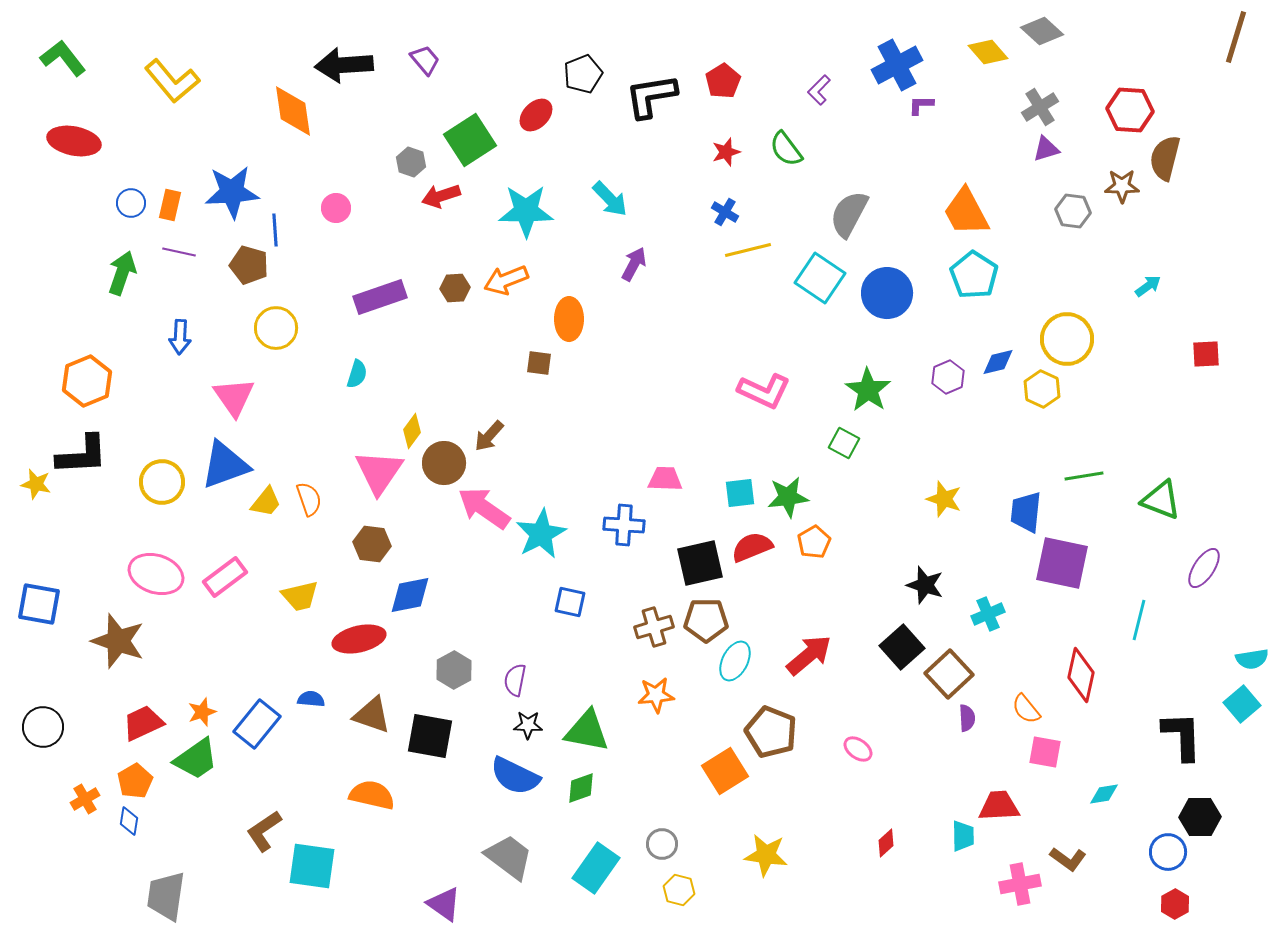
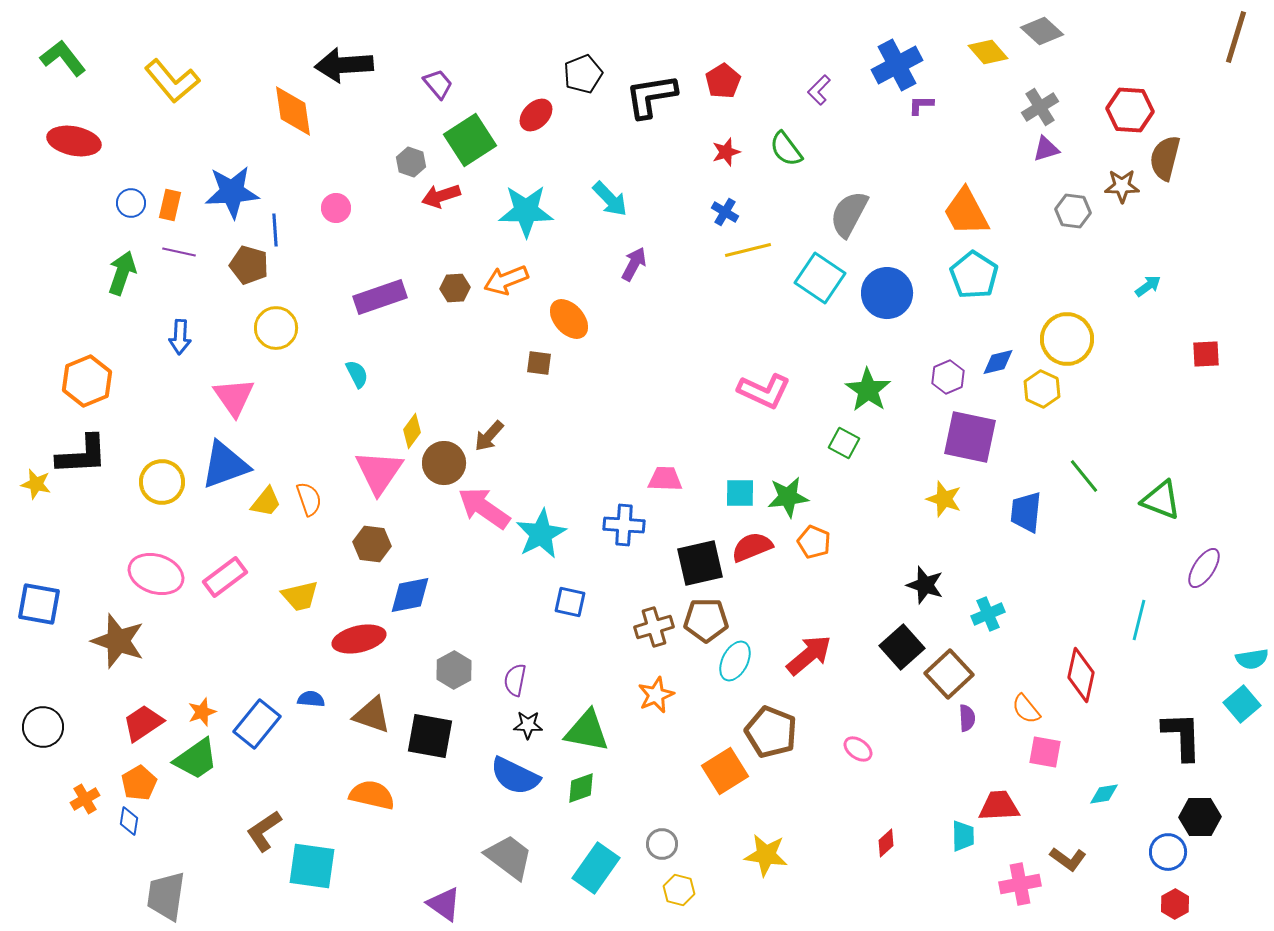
purple trapezoid at (425, 60): moved 13 px right, 24 px down
orange ellipse at (569, 319): rotated 42 degrees counterclockwise
cyan semicircle at (357, 374): rotated 44 degrees counterclockwise
green line at (1084, 476): rotated 60 degrees clockwise
cyan square at (740, 493): rotated 8 degrees clockwise
orange pentagon at (814, 542): rotated 20 degrees counterclockwise
purple square at (1062, 563): moved 92 px left, 126 px up
orange star at (656, 695): rotated 18 degrees counterclockwise
red trapezoid at (143, 723): rotated 9 degrees counterclockwise
orange pentagon at (135, 781): moved 4 px right, 2 px down
